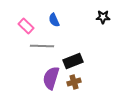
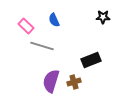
gray line: rotated 15 degrees clockwise
black rectangle: moved 18 px right, 1 px up
purple semicircle: moved 3 px down
